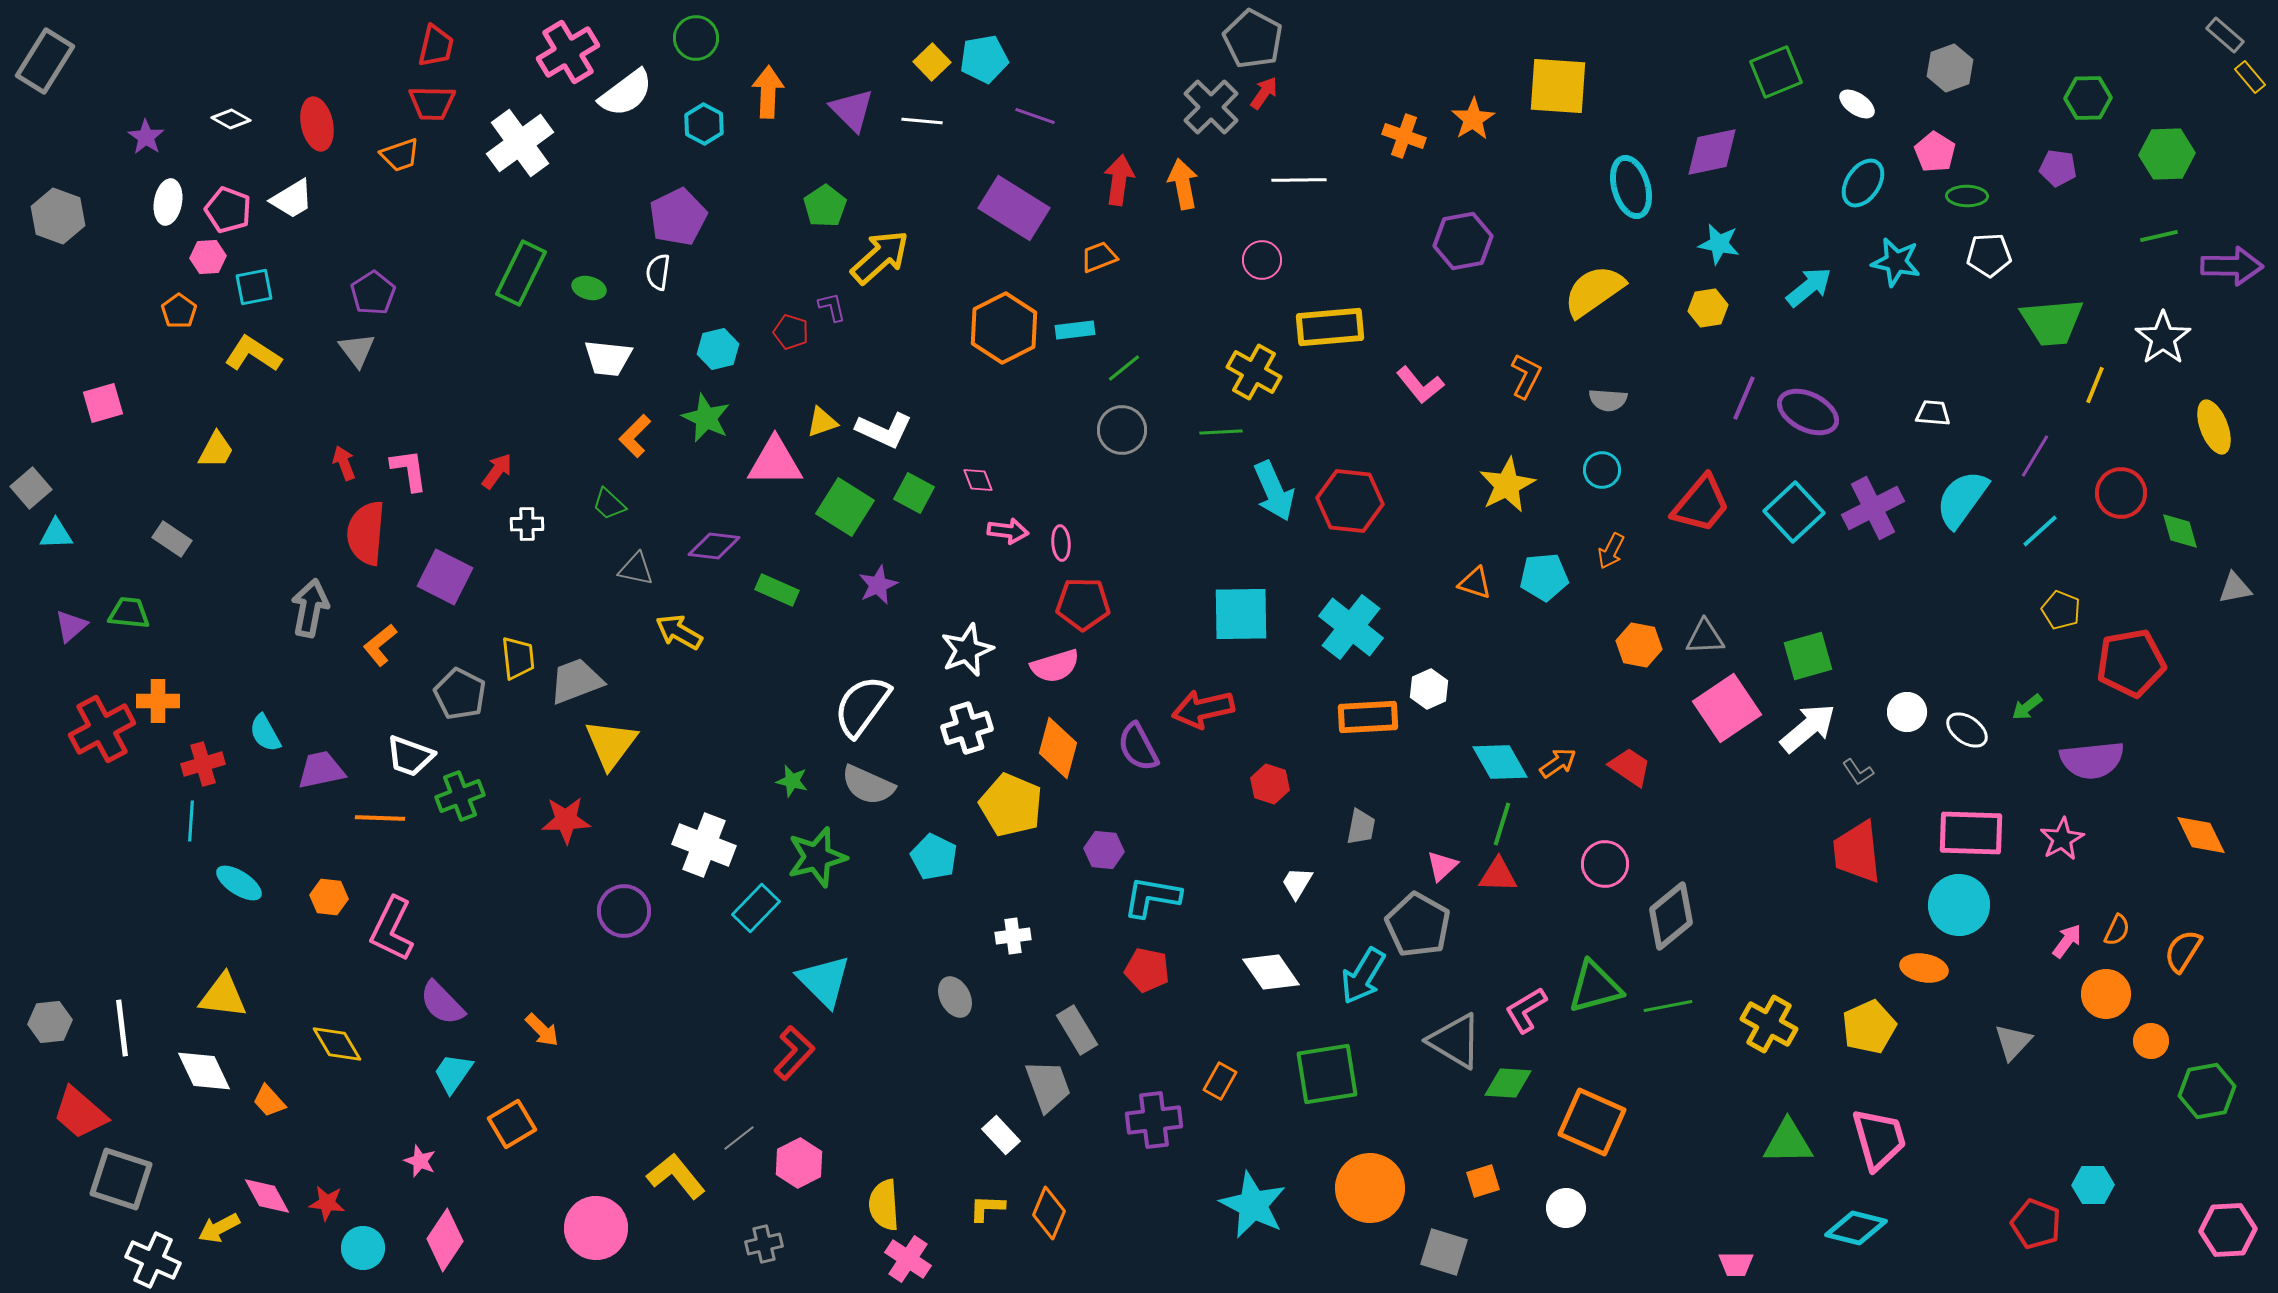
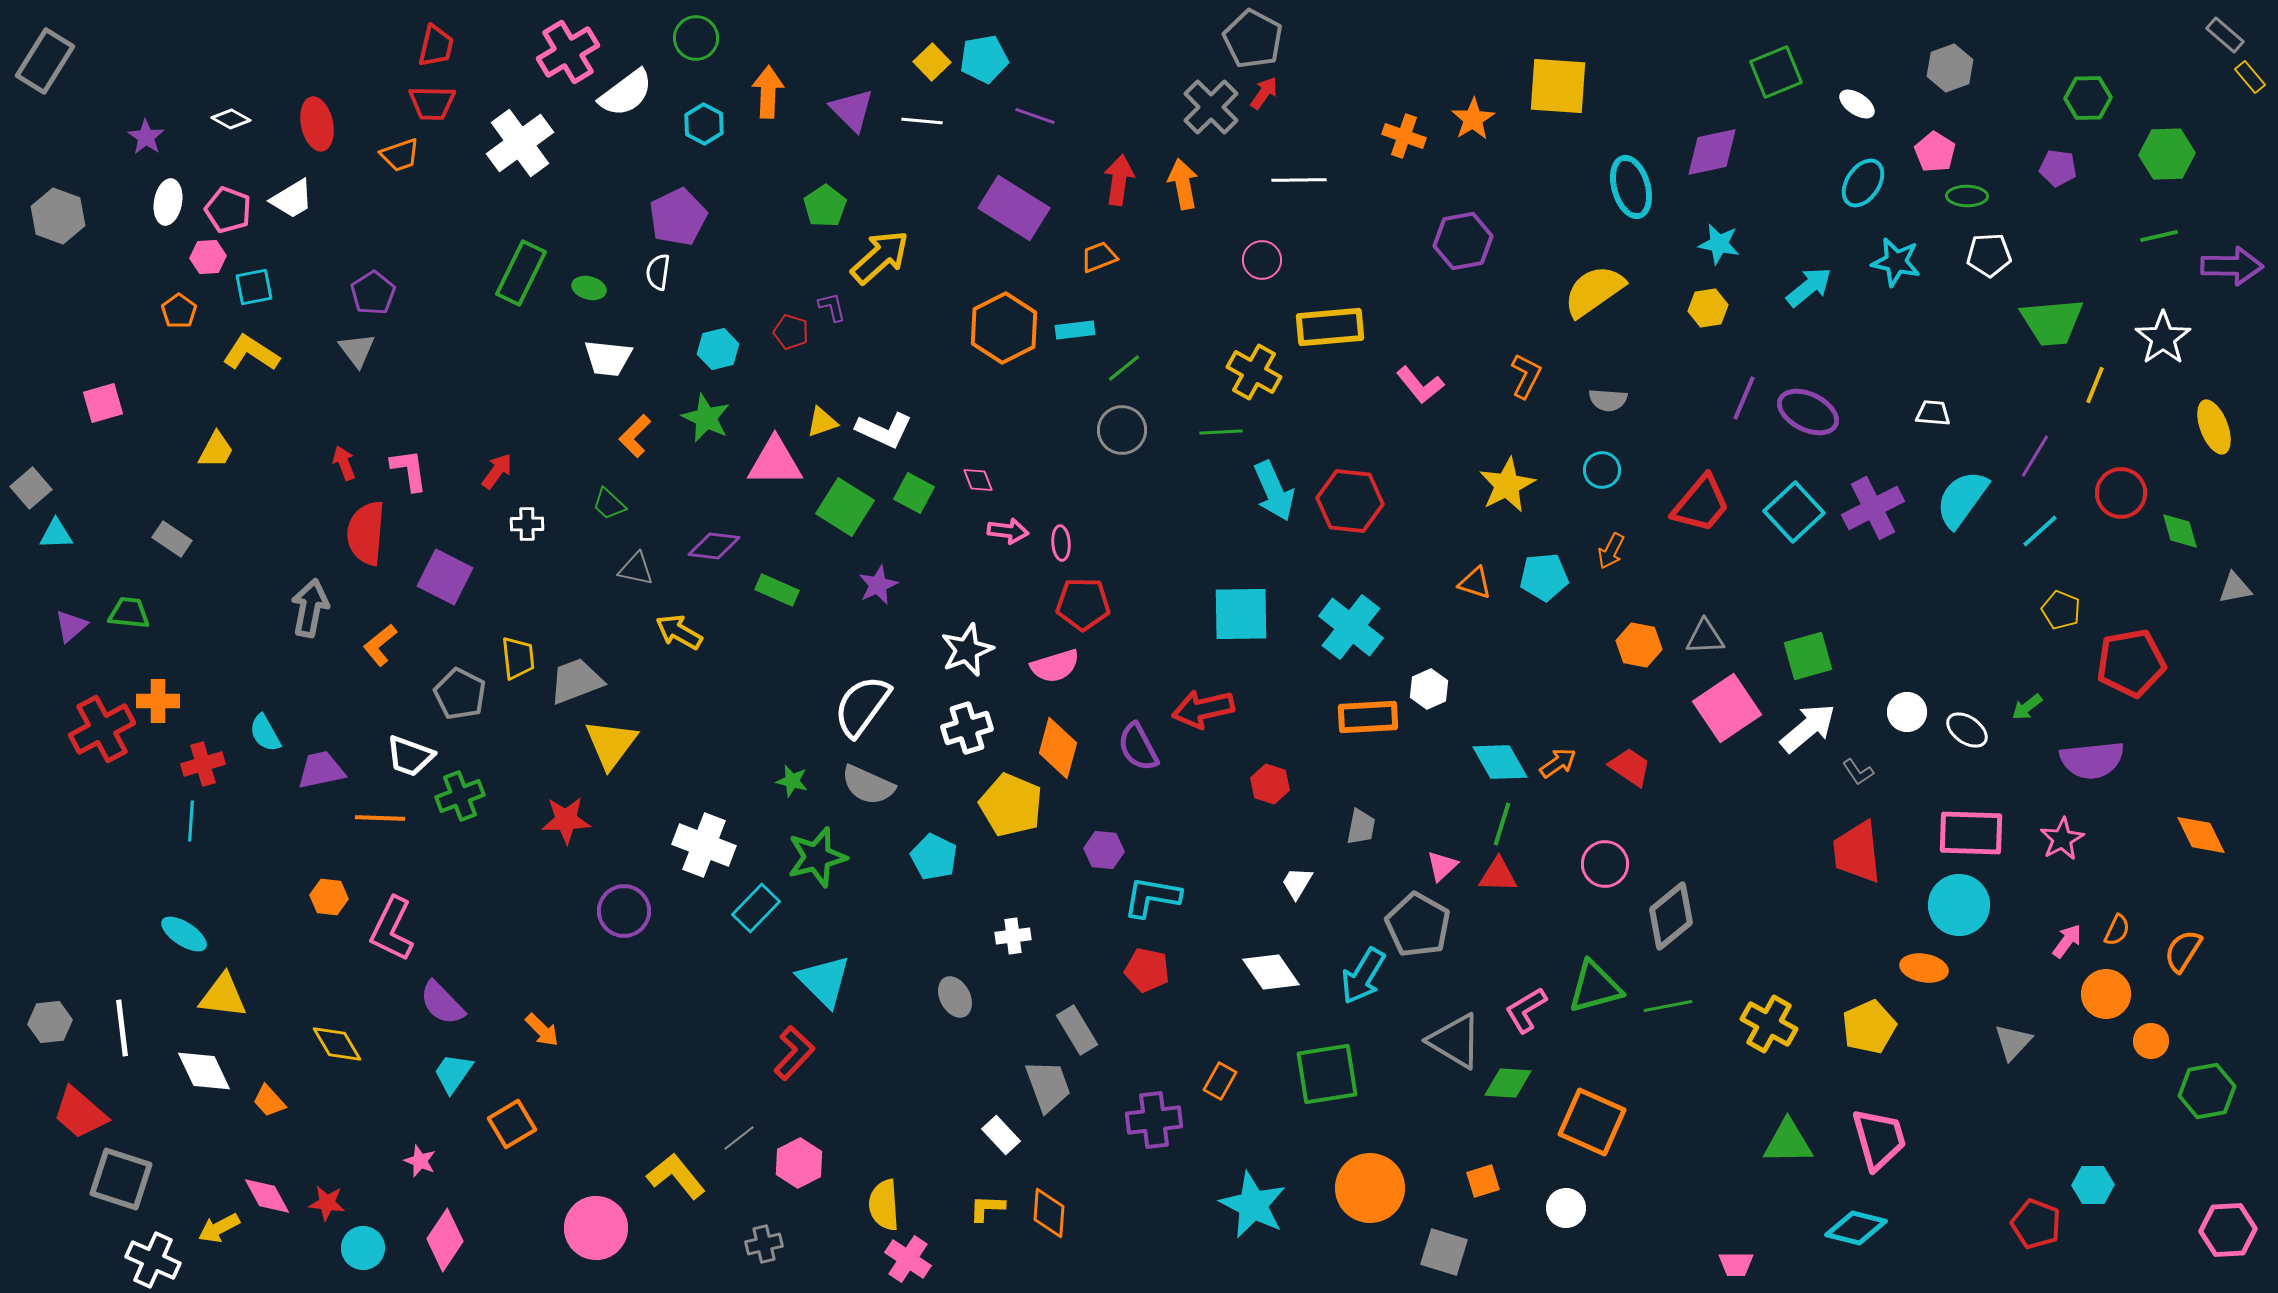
yellow L-shape at (253, 354): moved 2 px left, 1 px up
cyan ellipse at (239, 883): moved 55 px left, 51 px down
orange diamond at (1049, 1213): rotated 18 degrees counterclockwise
